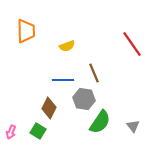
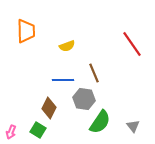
green square: moved 1 px up
